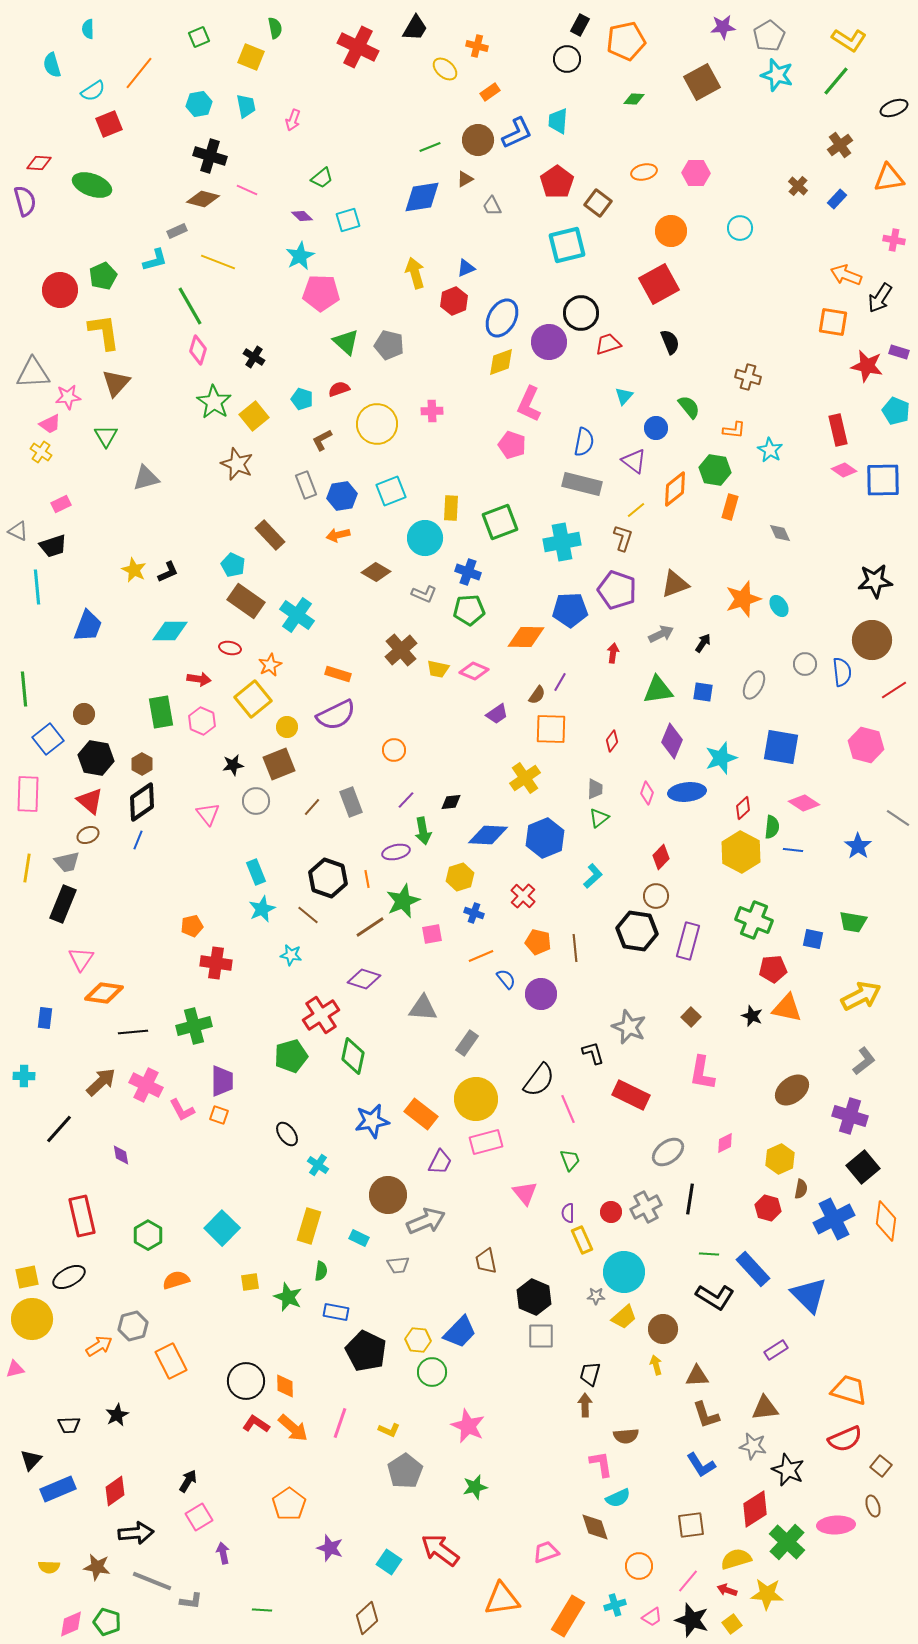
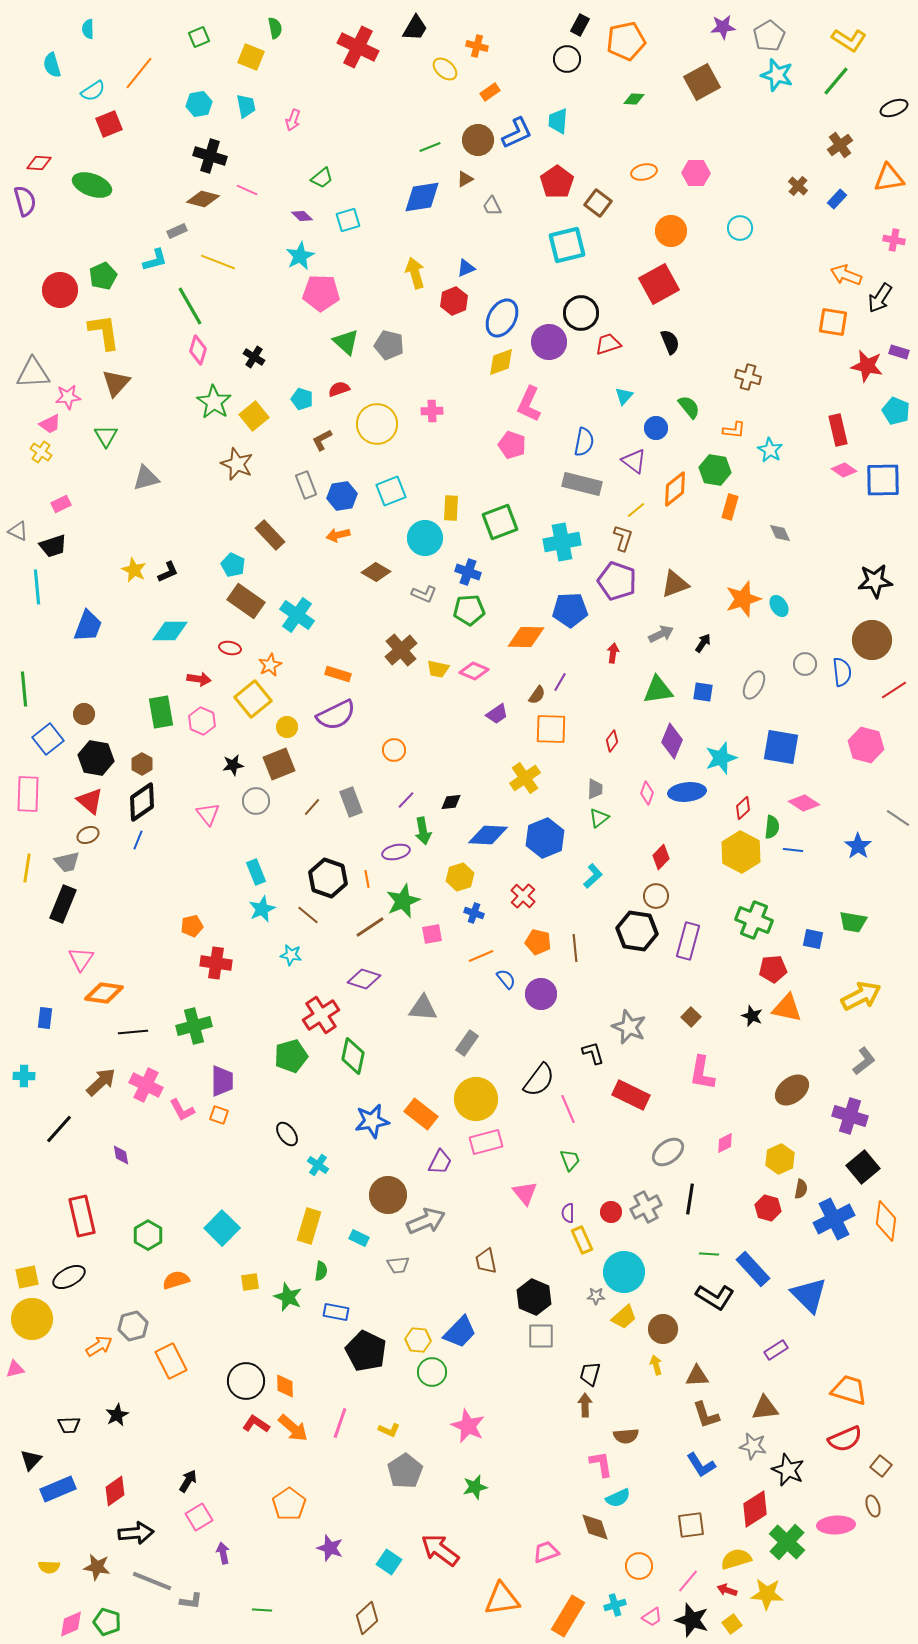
purple pentagon at (617, 590): moved 9 px up
